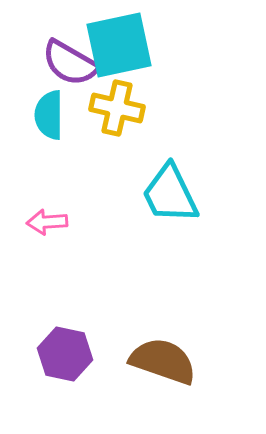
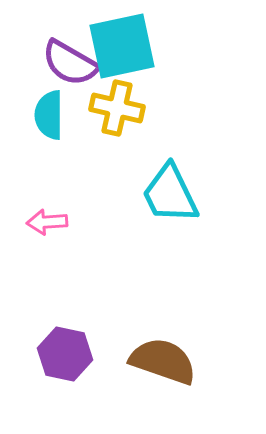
cyan square: moved 3 px right, 1 px down
